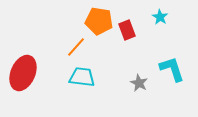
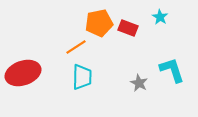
orange pentagon: moved 2 px down; rotated 20 degrees counterclockwise
red rectangle: moved 1 px right, 2 px up; rotated 48 degrees counterclockwise
orange line: rotated 15 degrees clockwise
cyan L-shape: moved 1 px down
red ellipse: rotated 48 degrees clockwise
cyan trapezoid: rotated 84 degrees clockwise
